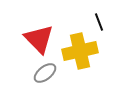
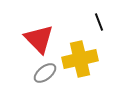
yellow cross: moved 8 px down
